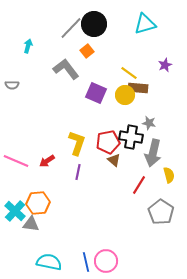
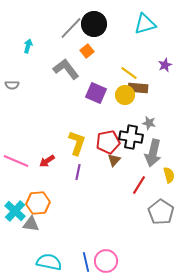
brown triangle: rotated 32 degrees clockwise
